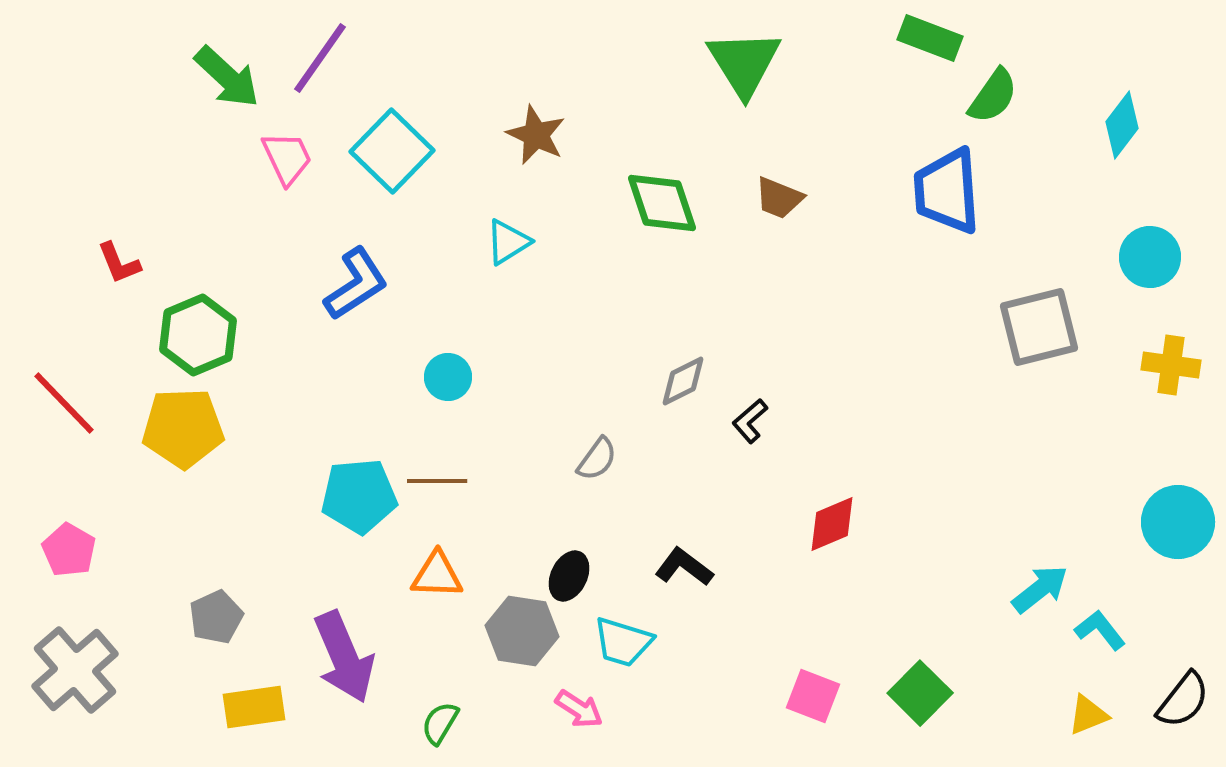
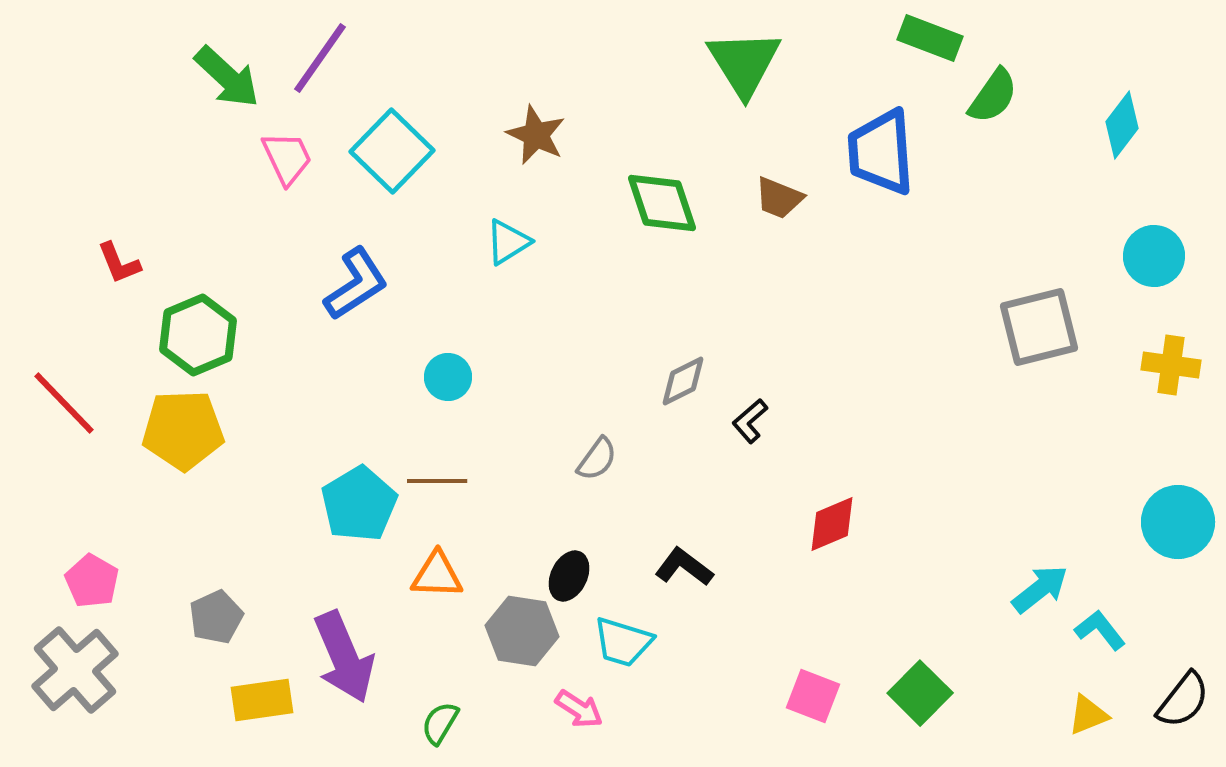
blue trapezoid at (947, 191): moved 66 px left, 39 px up
cyan circle at (1150, 257): moved 4 px right, 1 px up
yellow pentagon at (183, 428): moved 2 px down
cyan pentagon at (359, 496): moved 8 px down; rotated 26 degrees counterclockwise
pink pentagon at (69, 550): moved 23 px right, 31 px down
yellow rectangle at (254, 707): moved 8 px right, 7 px up
